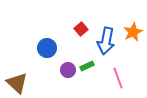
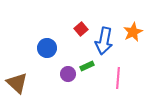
blue arrow: moved 2 px left
purple circle: moved 4 px down
pink line: rotated 25 degrees clockwise
